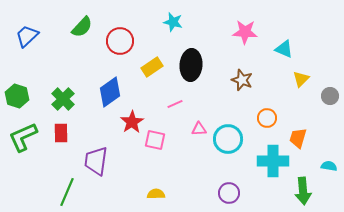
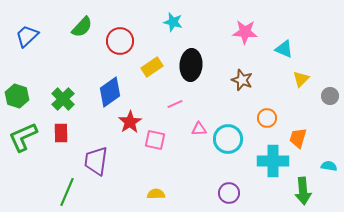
red star: moved 2 px left
